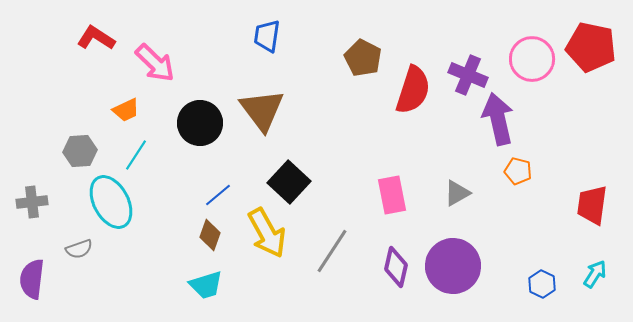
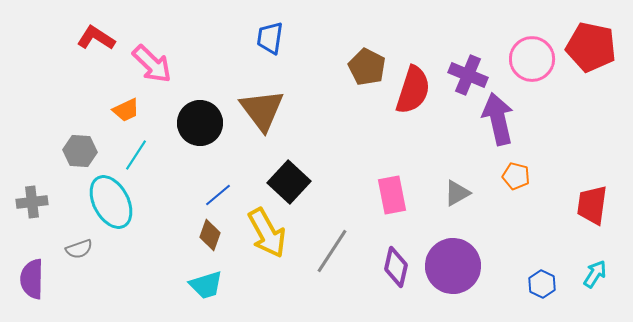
blue trapezoid: moved 3 px right, 2 px down
brown pentagon: moved 4 px right, 9 px down
pink arrow: moved 3 px left, 1 px down
gray hexagon: rotated 8 degrees clockwise
orange pentagon: moved 2 px left, 5 px down
purple semicircle: rotated 6 degrees counterclockwise
